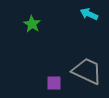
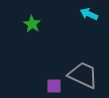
gray trapezoid: moved 4 px left, 4 px down
purple square: moved 3 px down
